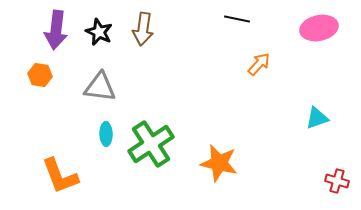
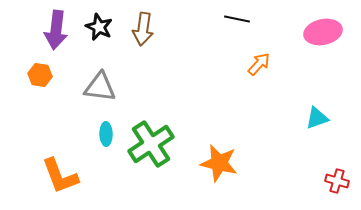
pink ellipse: moved 4 px right, 4 px down
black star: moved 5 px up
